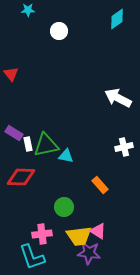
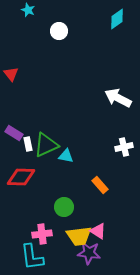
cyan star: rotated 24 degrees clockwise
green triangle: rotated 12 degrees counterclockwise
cyan L-shape: rotated 12 degrees clockwise
